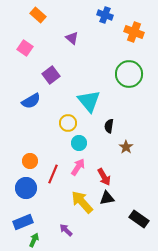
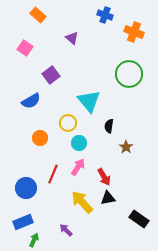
orange circle: moved 10 px right, 23 px up
black triangle: moved 1 px right
